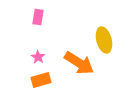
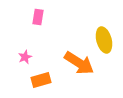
pink star: moved 13 px left; rotated 16 degrees clockwise
